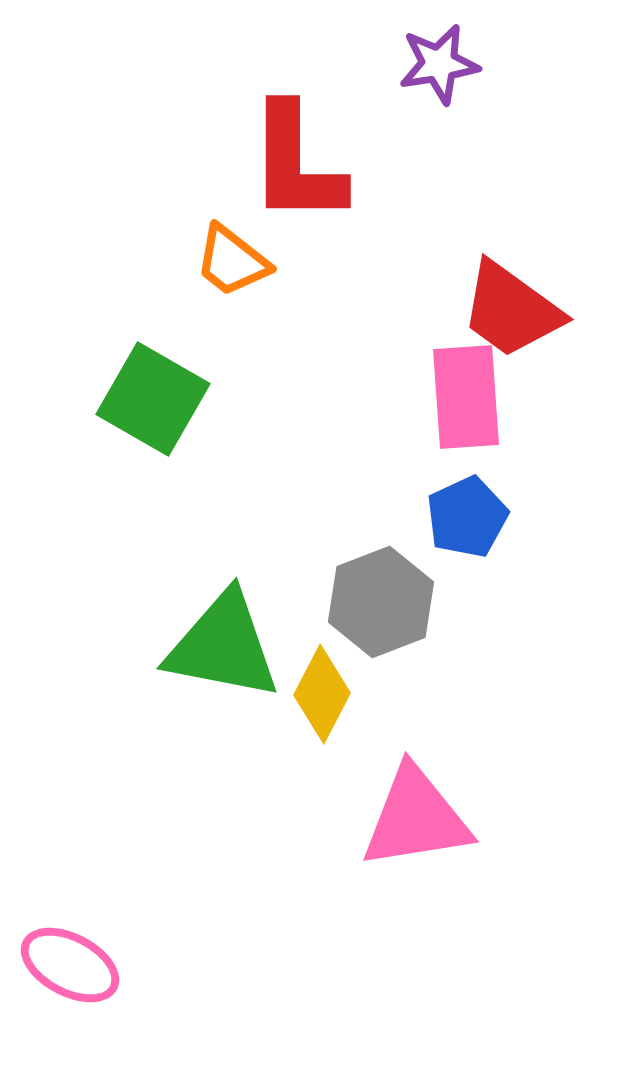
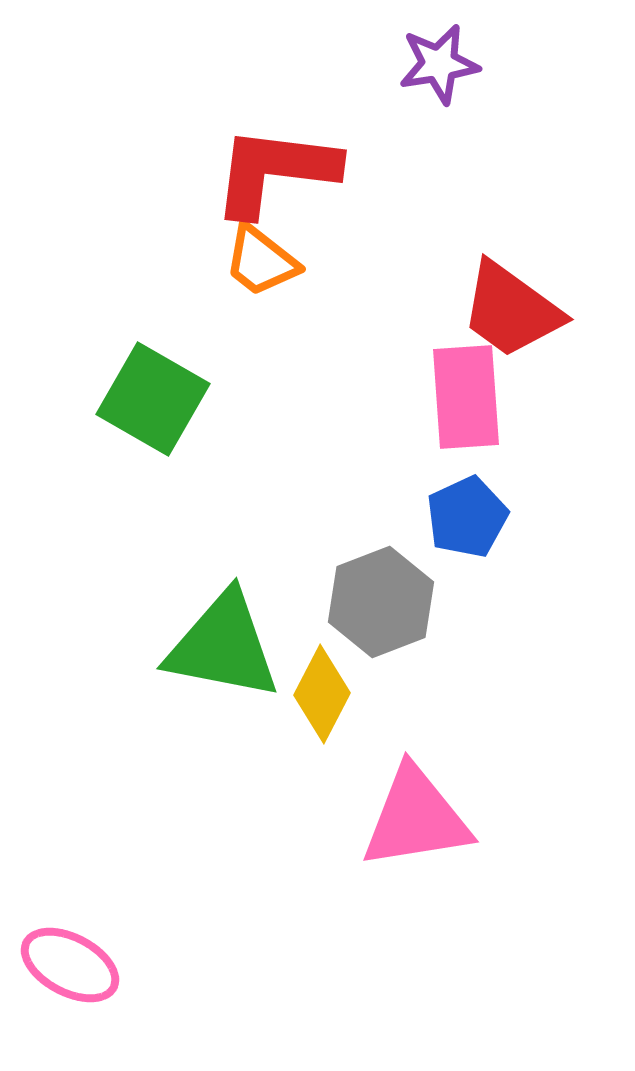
red L-shape: moved 21 px left, 7 px down; rotated 97 degrees clockwise
orange trapezoid: moved 29 px right
